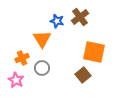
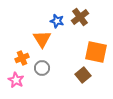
orange square: moved 2 px right
